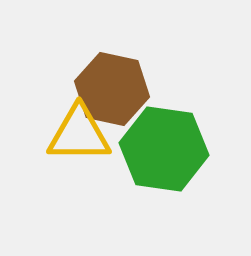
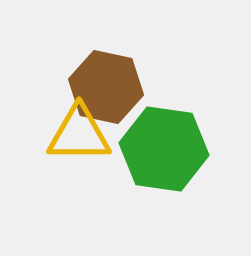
brown hexagon: moved 6 px left, 2 px up
